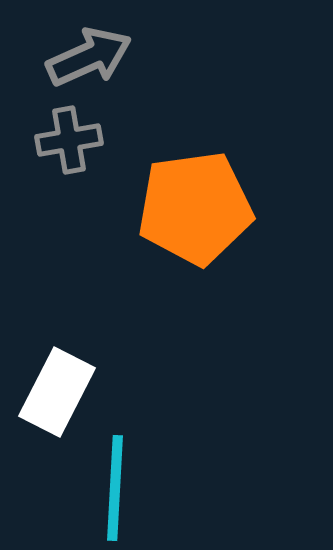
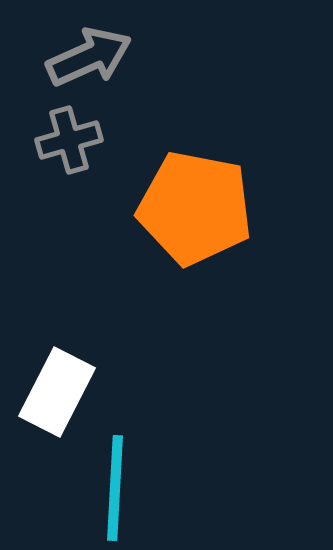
gray cross: rotated 6 degrees counterclockwise
orange pentagon: rotated 19 degrees clockwise
